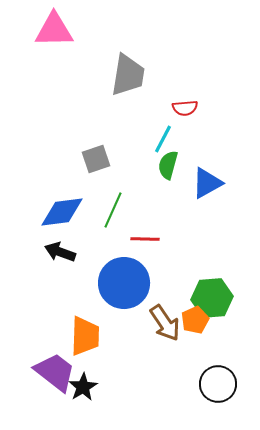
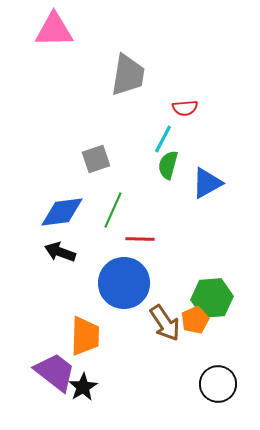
red line: moved 5 px left
